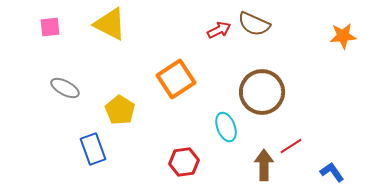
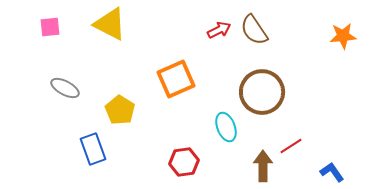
brown semicircle: moved 6 px down; rotated 32 degrees clockwise
orange square: rotated 9 degrees clockwise
brown arrow: moved 1 px left, 1 px down
